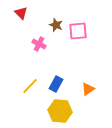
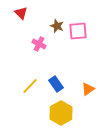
brown star: moved 1 px right, 1 px down
blue rectangle: rotated 63 degrees counterclockwise
yellow hexagon: moved 1 px right, 2 px down; rotated 25 degrees clockwise
